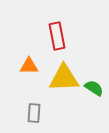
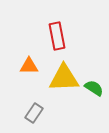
gray rectangle: rotated 30 degrees clockwise
